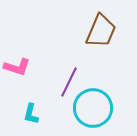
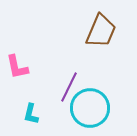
pink L-shape: rotated 60 degrees clockwise
purple line: moved 5 px down
cyan circle: moved 3 px left
